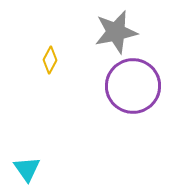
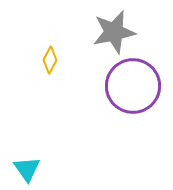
gray star: moved 2 px left
